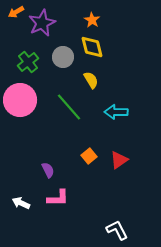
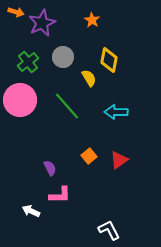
orange arrow: rotated 133 degrees counterclockwise
yellow diamond: moved 17 px right, 13 px down; rotated 25 degrees clockwise
yellow semicircle: moved 2 px left, 2 px up
green line: moved 2 px left, 1 px up
purple semicircle: moved 2 px right, 2 px up
pink L-shape: moved 2 px right, 3 px up
white arrow: moved 10 px right, 8 px down
white L-shape: moved 8 px left
